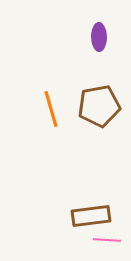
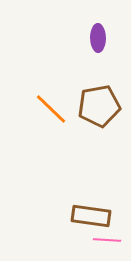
purple ellipse: moved 1 px left, 1 px down
orange line: rotated 30 degrees counterclockwise
brown rectangle: rotated 15 degrees clockwise
